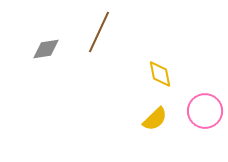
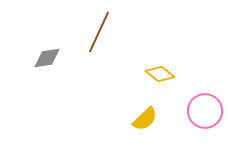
gray diamond: moved 1 px right, 9 px down
yellow diamond: rotated 40 degrees counterclockwise
yellow semicircle: moved 10 px left
